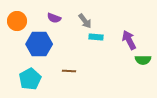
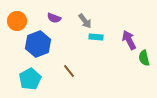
blue hexagon: moved 1 px left; rotated 20 degrees counterclockwise
green semicircle: moved 1 px right, 2 px up; rotated 77 degrees clockwise
brown line: rotated 48 degrees clockwise
